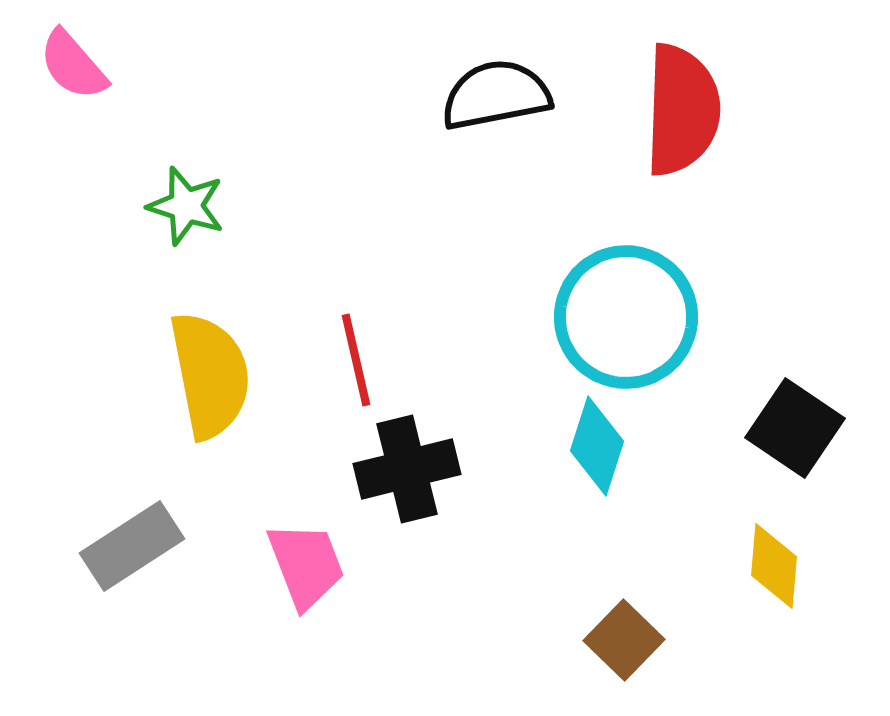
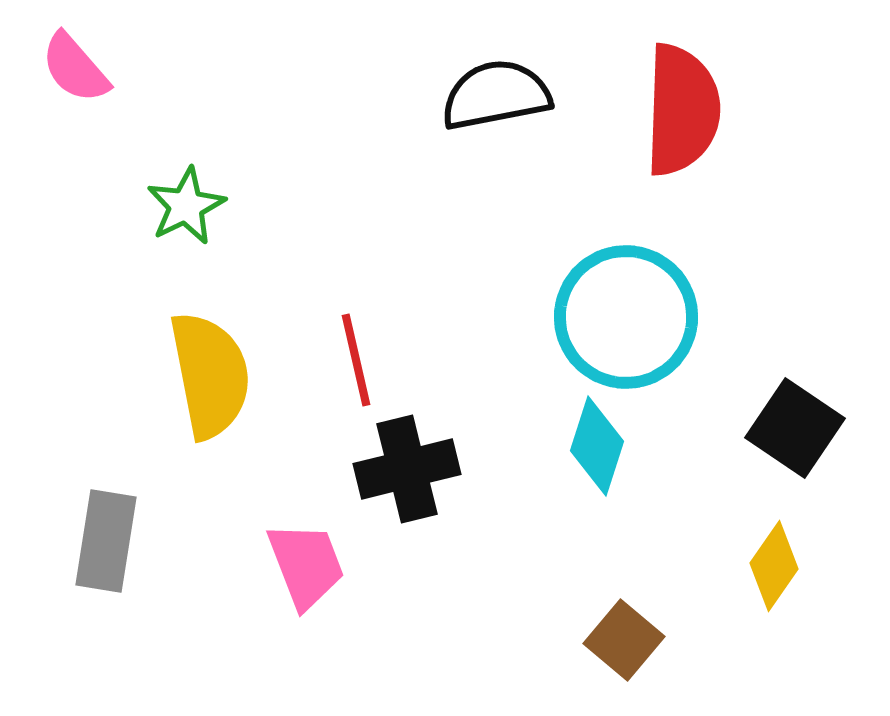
pink semicircle: moved 2 px right, 3 px down
green star: rotated 28 degrees clockwise
gray rectangle: moved 26 px left, 5 px up; rotated 48 degrees counterclockwise
yellow diamond: rotated 30 degrees clockwise
brown square: rotated 4 degrees counterclockwise
